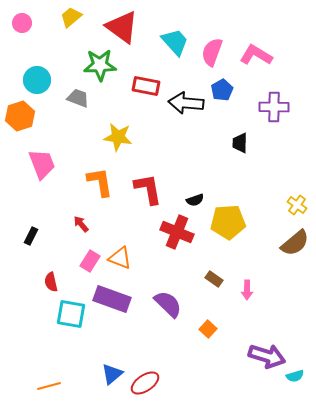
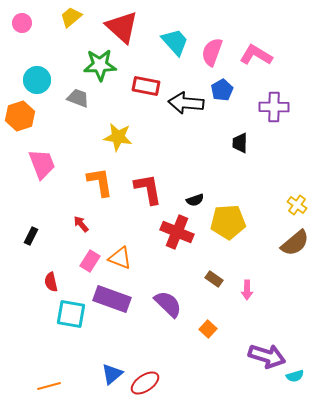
red triangle: rotated 6 degrees clockwise
